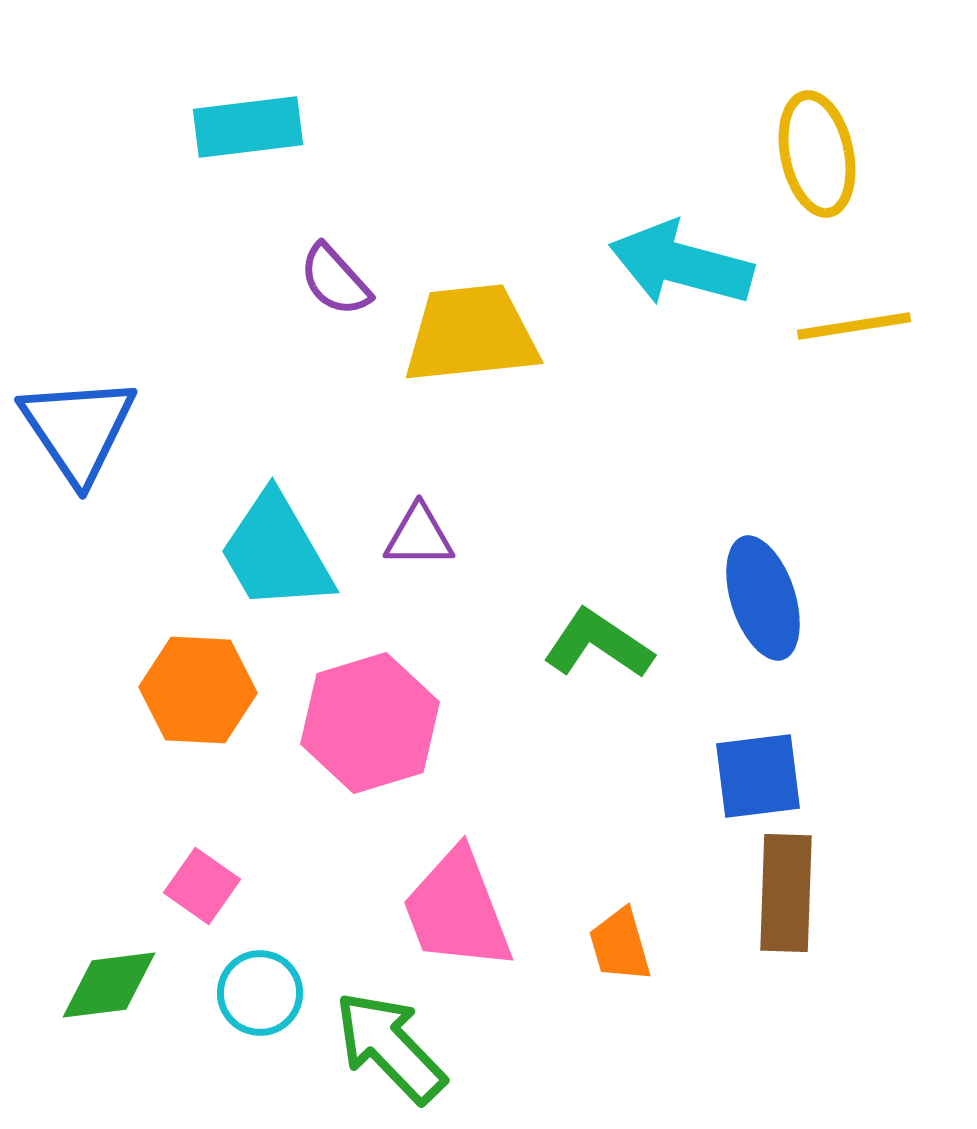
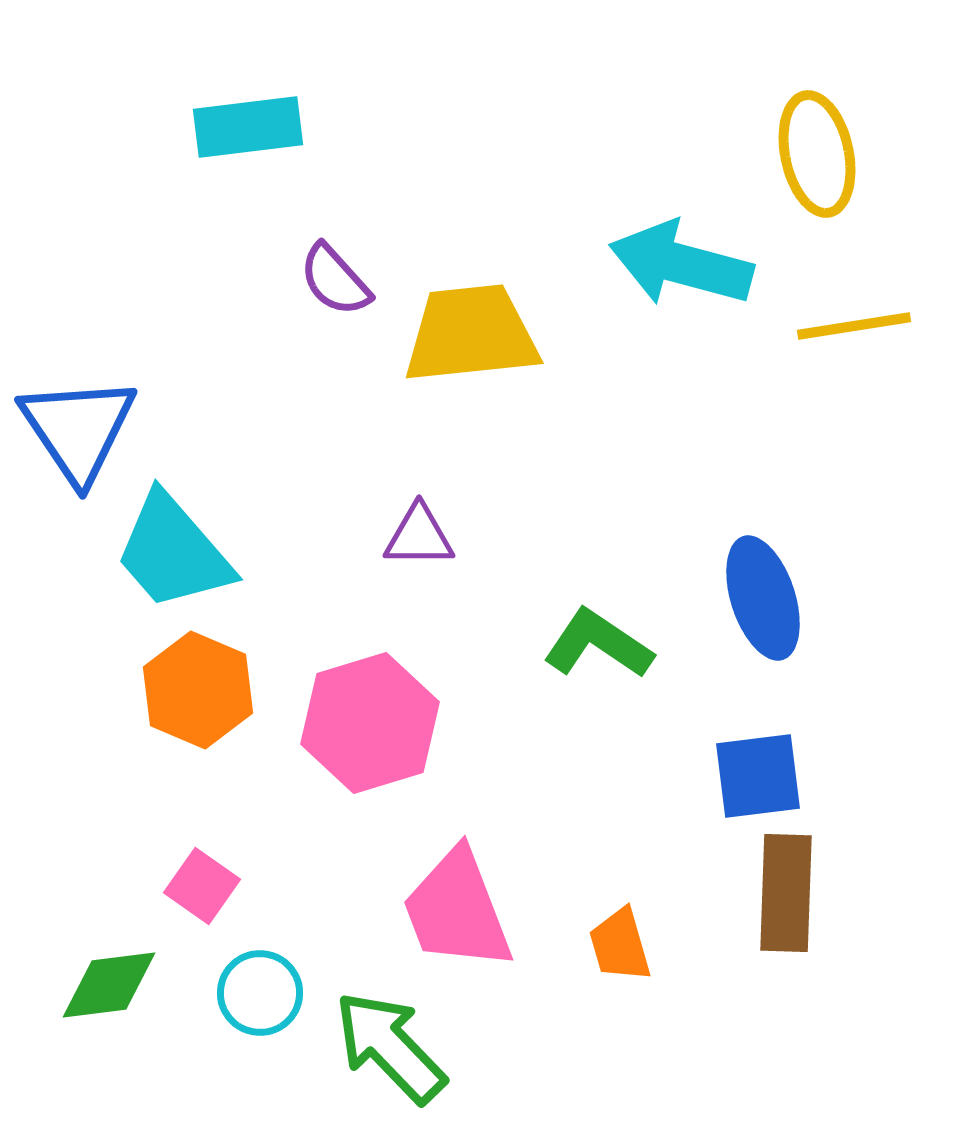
cyan trapezoid: moved 103 px left; rotated 11 degrees counterclockwise
orange hexagon: rotated 20 degrees clockwise
